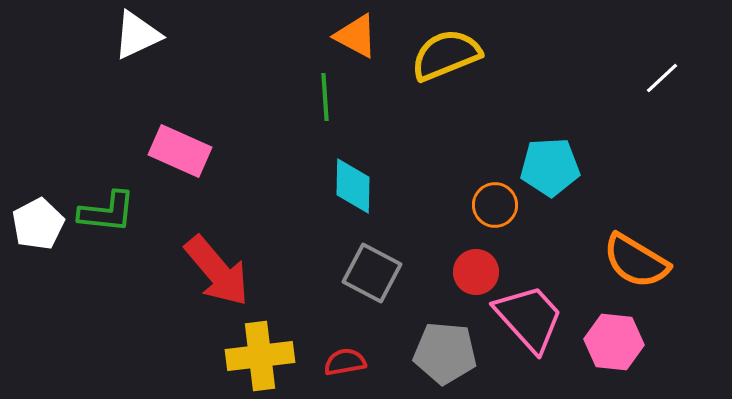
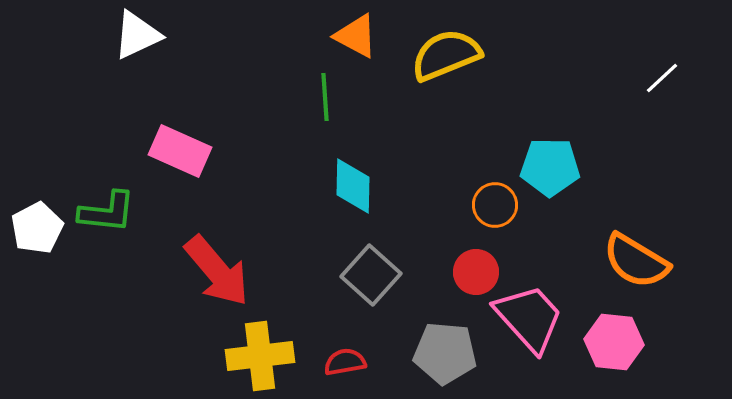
cyan pentagon: rotated 4 degrees clockwise
white pentagon: moved 1 px left, 4 px down
gray square: moved 1 px left, 2 px down; rotated 14 degrees clockwise
